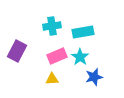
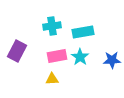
pink rectangle: rotated 12 degrees clockwise
blue star: moved 18 px right, 17 px up; rotated 12 degrees clockwise
